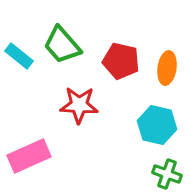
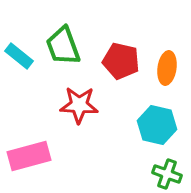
green trapezoid: moved 1 px right, 1 px down; rotated 21 degrees clockwise
pink rectangle: rotated 9 degrees clockwise
